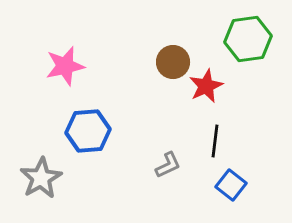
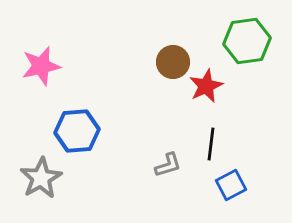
green hexagon: moved 1 px left, 2 px down
pink star: moved 24 px left
blue hexagon: moved 11 px left
black line: moved 4 px left, 3 px down
gray L-shape: rotated 8 degrees clockwise
blue square: rotated 24 degrees clockwise
